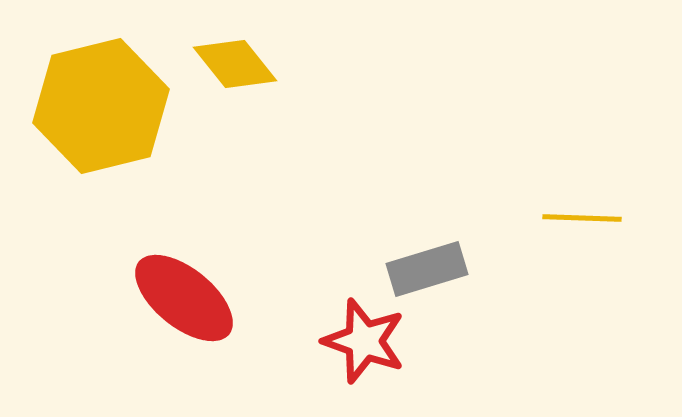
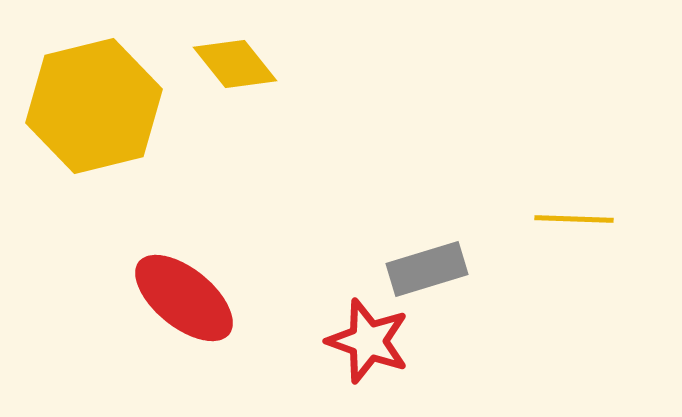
yellow hexagon: moved 7 px left
yellow line: moved 8 px left, 1 px down
red star: moved 4 px right
